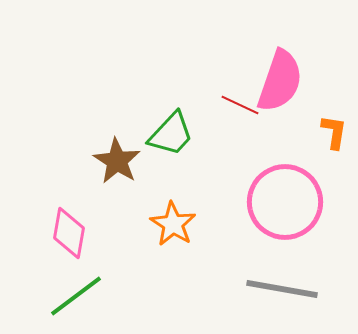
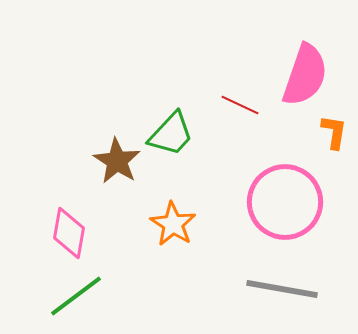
pink semicircle: moved 25 px right, 6 px up
